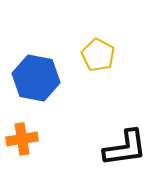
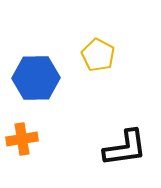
blue hexagon: rotated 12 degrees counterclockwise
